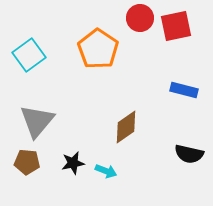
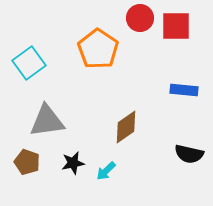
red square: rotated 12 degrees clockwise
cyan square: moved 8 px down
blue rectangle: rotated 8 degrees counterclockwise
gray triangle: moved 10 px right; rotated 42 degrees clockwise
brown pentagon: rotated 15 degrees clockwise
cyan arrow: rotated 115 degrees clockwise
